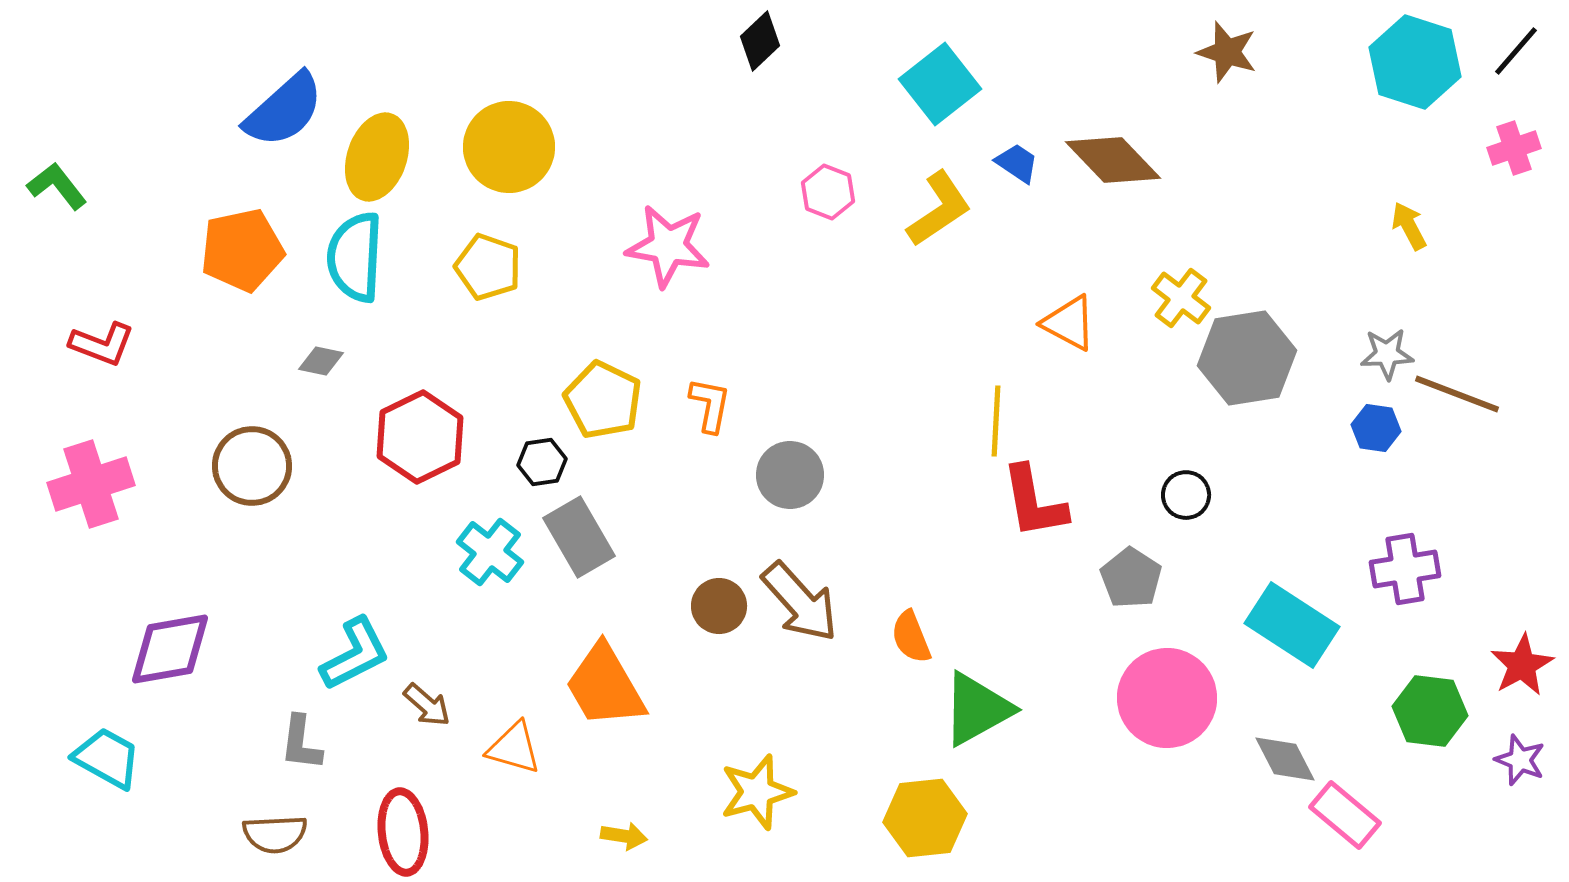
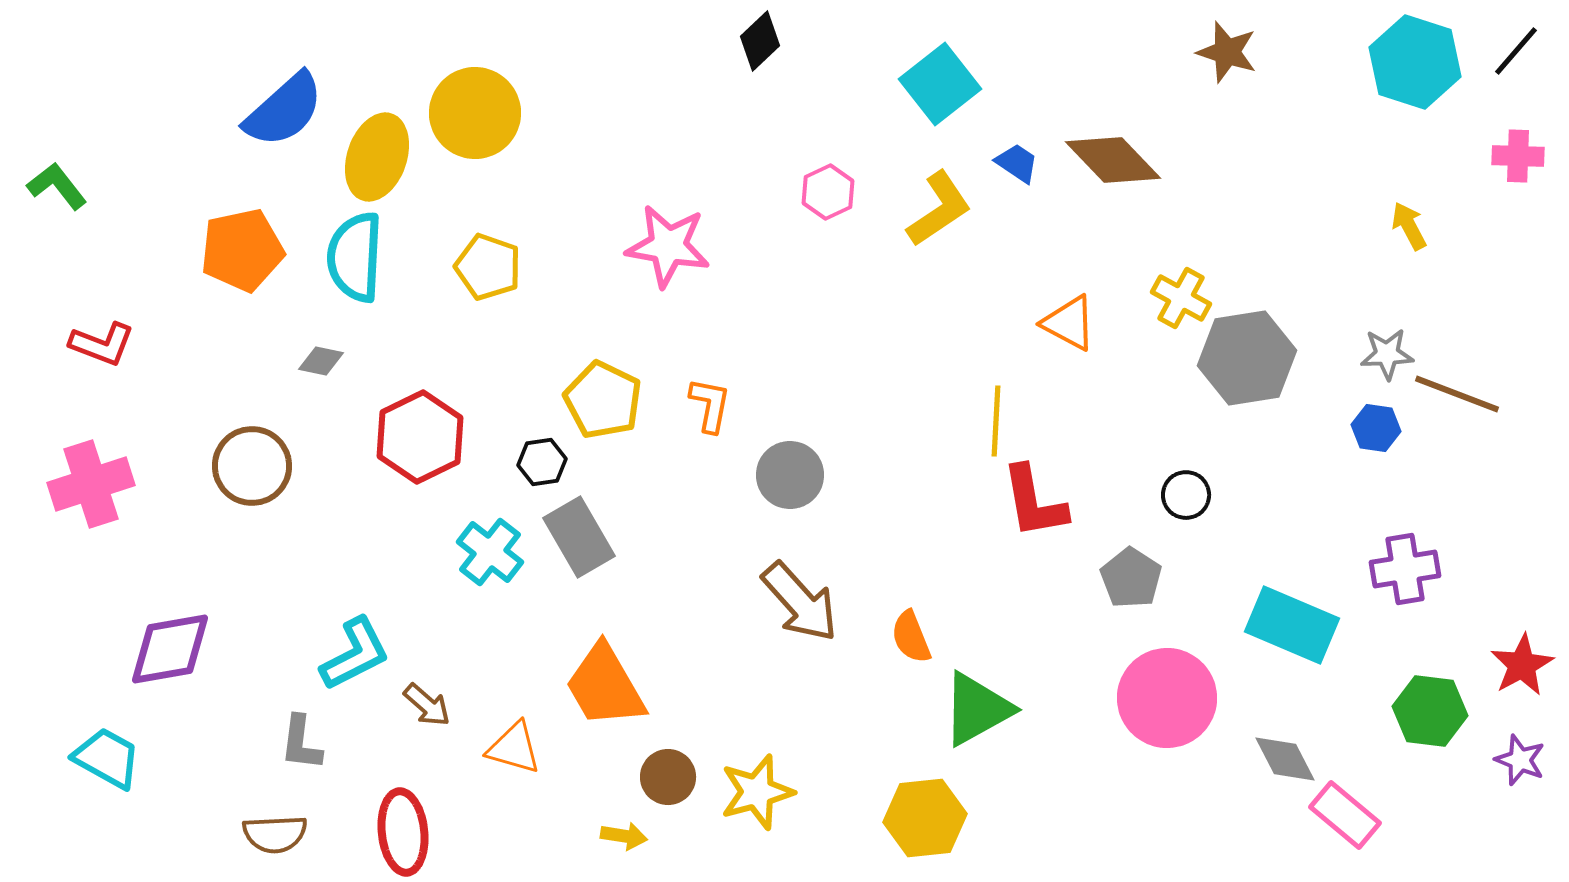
yellow circle at (509, 147): moved 34 px left, 34 px up
pink cross at (1514, 148): moved 4 px right, 8 px down; rotated 21 degrees clockwise
pink hexagon at (828, 192): rotated 14 degrees clockwise
yellow cross at (1181, 298): rotated 8 degrees counterclockwise
brown circle at (719, 606): moved 51 px left, 171 px down
cyan rectangle at (1292, 625): rotated 10 degrees counterclockwise
